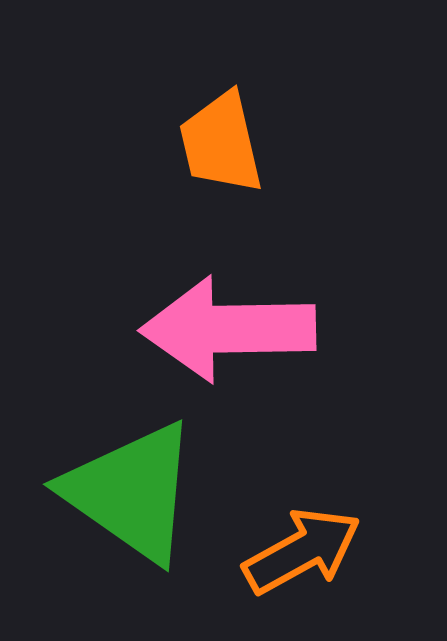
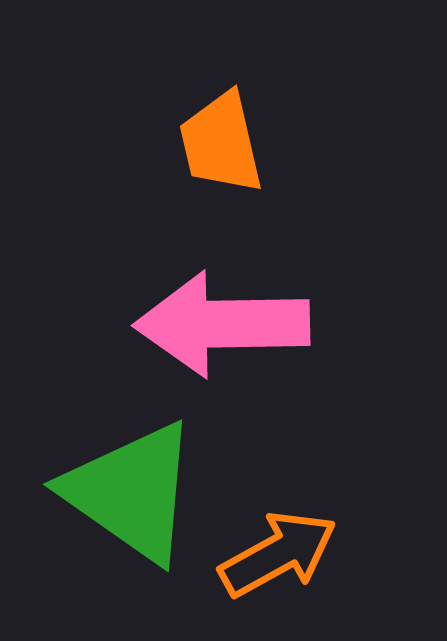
pink arrow: moved 6 px left, 5 px up
orange arrow: moved 24 px left, 3 px down
